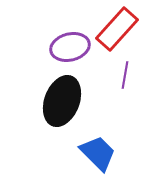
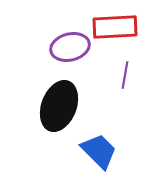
red rectangle: moved 2 px left, 2 px up; rotated 45 degrees clockwise
black ellipse: moved 3 px left, 5 px down
blue trapezoid: moved 1 px right, 2 px up
